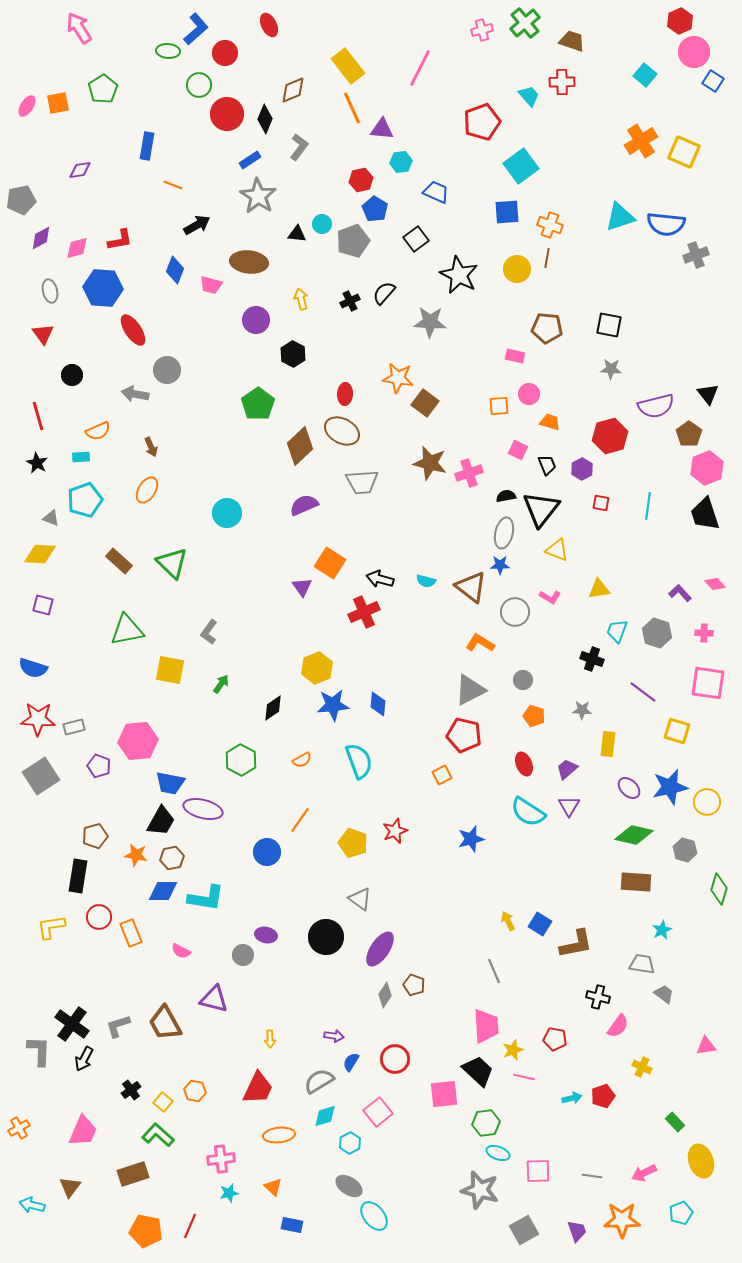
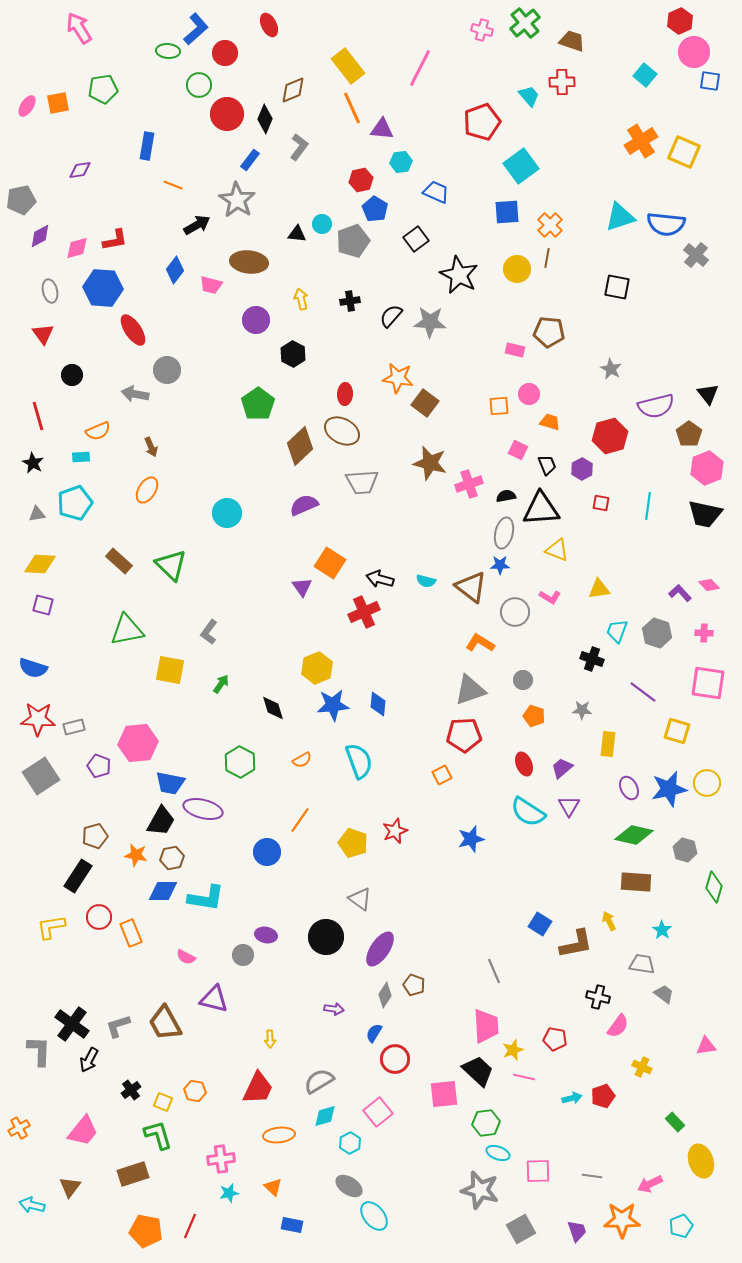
pink cross at (482, 30): rotated 30 degrees clockwise
blue square at (713, 81): moved 3 px left; rotated 25 degrees counterclockwise
green pentagon at (103, 89): rotated 24 degrees clockwise
blue rectangle at (250, 160): rotated 20 degrees counterclockwise
gray star at (258, 196): moved 21 px left, 4 px down
orange cross at (550, 225): rotated 25 degrees clockwise
purple diamond at (41, 238): moved 1 px left, 2 px up
red L-shape at (120, 240): moved 5 px left
gray cross at (696, 255): rotated 30 degrees counterclockwise
blue diamond at (175, 270): rotated 16 degrees clockwise
black semicircle at (384, 293): moved 7 px right, 23 px down
black cross at (350, 301): rotated 18 degrees clockwise
black square at (609, 325): moved 8 px right, 38 px up
brown pentagon at (547, 328): moved 2 px right, 4 px down
pink rectangle at (515, 356): moved 6 px up
gray star at (611, 369): rotated 25 degrees clockwise
black star at (37, 463): moved 4 px left
pink cross at (469, 473): moved 11 px down
cyan pentagon at (85, 500): moved 10 px left, 3 px down
black triangle at (541, 509): rotated 48 degrees clockwise
black trapezoid at (705, 514): rotated 60 degrees counterclockwise
gray triangle at (51, 518): moved 14 px left, 4 px up; rotated 30 degrees counterclockwise
yellow diamond at (40, 554): moved 10 px down
green triangle at (172, 563): moved 1 px left, 2 px down
pink diamond at (715, 584): moved 6 px left, 1 px down
gray triangle at (470, 690): rotated 8 degrees clockwise
black diamond at (273, 708): rotated 72 degrees counterclockwise
red pentagon at (464, 735): rotated 16 degrees counterclockwise
pink hexagon at (138, 741): moved 2 px down
green hexagon at (241, 760): moved 1 px left, 2 px down
purple trapezoid at (567, 769): moved 5 px left, 1 px up
blue star at (670, 787): moved 1 px left, 2 px down
purple ellipse at (629, 788): rotated 20 degrees clockwise
yellow circle at (707, 802): moved 19 px up
black rectangle at (78, 876): rotated 24 degrees clockwise
green diamond at (719, 889): moved 5 px left, 2 px up
yellow arrow at (508, 921): moved 101 px right
cyan star at (662, 930): rotated 12 degrees counterclockwise
pink semicircle at (181, 951): moved 5 px right, 6 px down
purple arrow at (334, 1036): moved 27 px up
black arrow at (84, 1059): moved 5 px right, 1 px down
blue semicircle at (351, 1062): moved 23 px right, 29 px up
yellow square at (163, 1102): rotated 18 degrees counterclockwise
pink trapezoid at (83, 1131): rotated 16 degrees clockwise
green L-shape at (158, 1135): rotated 32 degrees clockwise
pink arrow at (644, 1173): moved 6 px right, 11 px down
cyan pentagon at (681, 1213): moved 13 px down
gray square at (524, 1230): moved 3 px left, 1 px up
